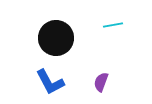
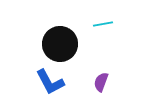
cyan line: moved 10 px left, 1 px up
black circle: moved 4 px right, 6 px down
